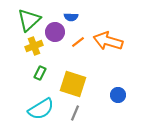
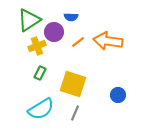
green triangle: rotated 10 degrees clockwise
purple circle: moved 1 px left
orange arrow: rotated 8 degrees counterclockwise
yellow cross: moved 3 px right
